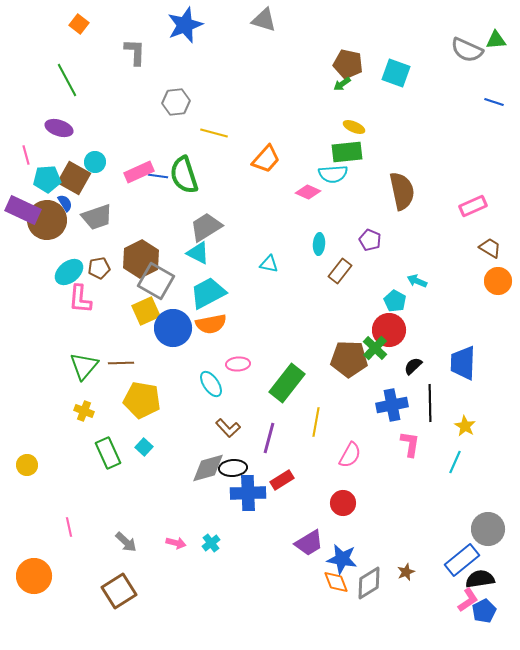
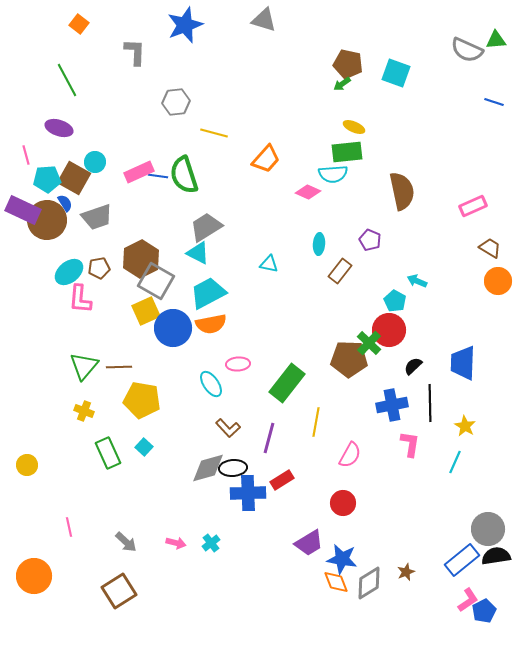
green cross at (375, 348): moved 6 px left, 5 px up
brown line at (121, 363): moved 2 px left, 4 px down
black semicircle at (480, 579): moved 16 px right, 23 px up
